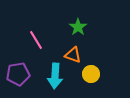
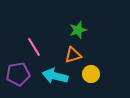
green star: moved 3 px down; rotated 18 degrees clockwise
pink line: moved 2 px left, 7 px down
orange triangle: rotated 36 degrees counterclockwise
cyan arrow: rotated 100 degrees clockwise
